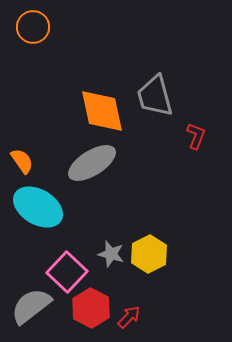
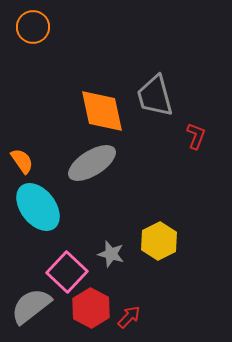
cyan ellipse: rotated 21 degrees clockwise
yellow hexagon: moved 10 px right, 13 px up
